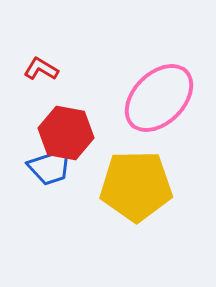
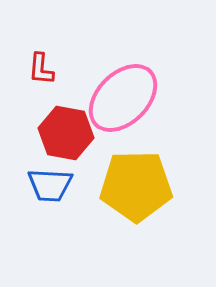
red L-shape: rotated 116 degrees counterclockwise
pink ellipse: moved 36 px left
blue trapezoid: moved 18 px down; rotated 21 degrees clockwise
